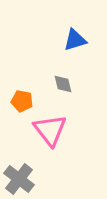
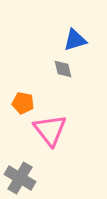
gray diamond: moved 15 px up
orange pentagon: moved 1 px right, 2 px down
gray cross: moved 1 px right, 1 px up; rotated 8 degrees counterclockwise
